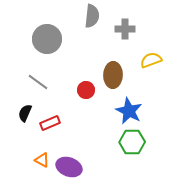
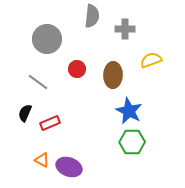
red circle: moved 9 px left, 21 px up
